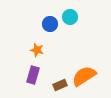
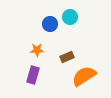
orange star: rotated 16 degrees counterclockwise
brown rectangle: moved 7 px right, 28 px up
